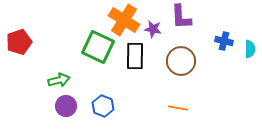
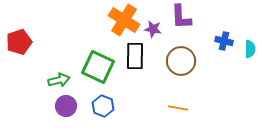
green square: moved 20 px down
